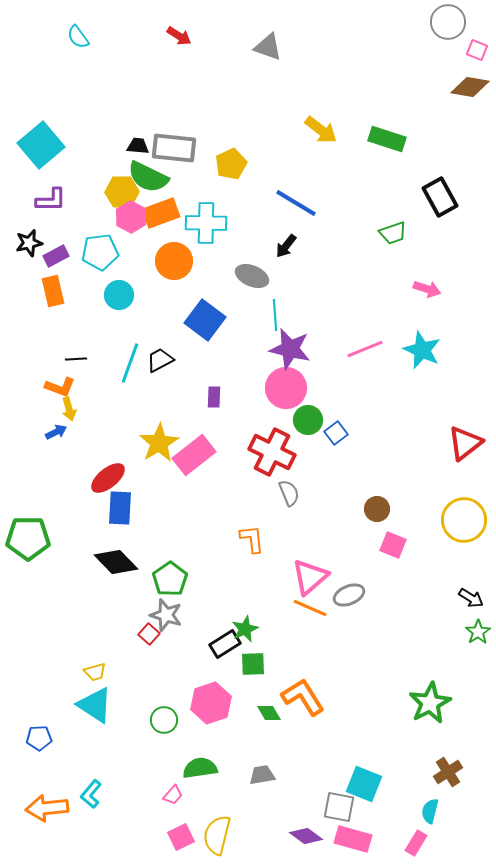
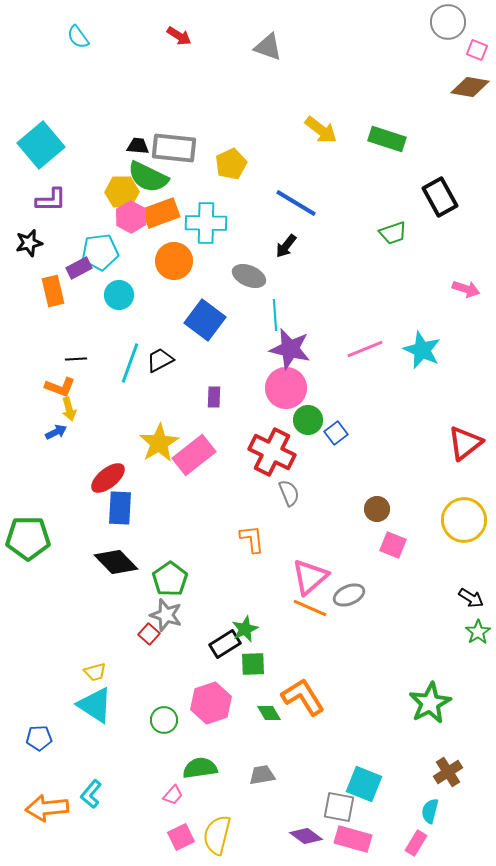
purple rectangle at (56, 256): moved 23 px right, 12 px down
gray ellipse at (252, 276): moved 3 px left
pink arrow at (427, 289): moved 39 px right
